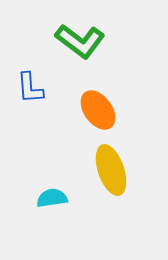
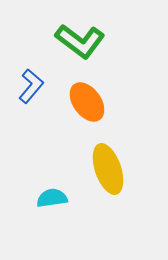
blue L-shape: moved 1 px right, 2 px up; rotated 136 degrees counterclockwise
orange ellipse: moved 11 px left, 8 px up
yellow ellipse: moved 3 px left, 1 px up
